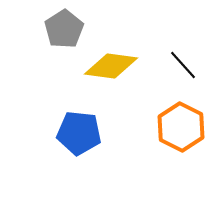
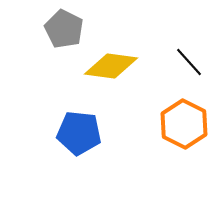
gray pentagon: rotated 12 degrees counterclockwise
black line: moved 6 px right, 3 px up
orange hexagon: moved 3 px right, 3 px up
